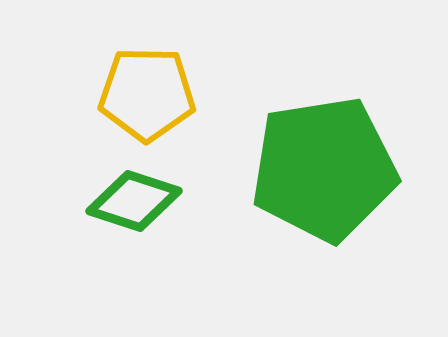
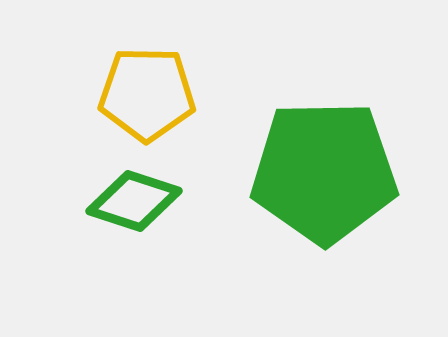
green pentagon: moved 3 px down; rotated 8 degrees clockwise
